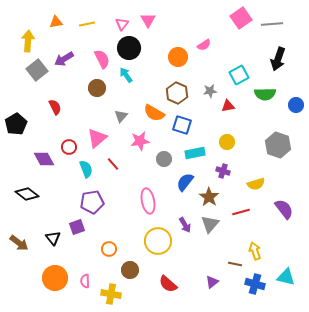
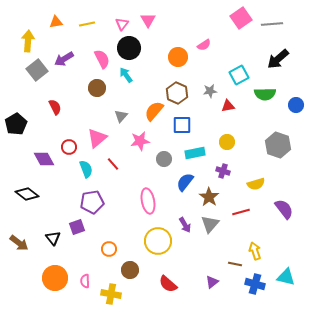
black arrow at (278, 59): rotated 30 degrees clockwise
orange semicircle at (154, 113): moved 2 px up; rotated 100 degrees clockwise
blue square at (182, 125): rotated 18 degrees counterclockwise
